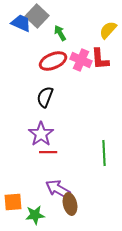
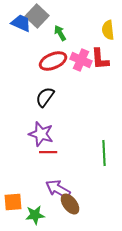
yellow semicircle: rotated 48 degrees counterclockwise
black semicircle: rotated 15 degrees clockwise
purple star: rotated 20 degrees counterclockwise
brown ellipse: rotated 25 degrees counterclockwise
